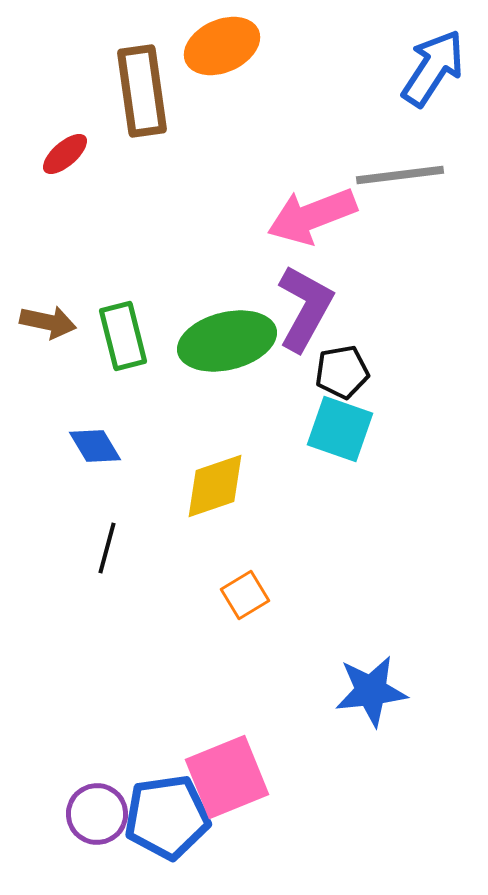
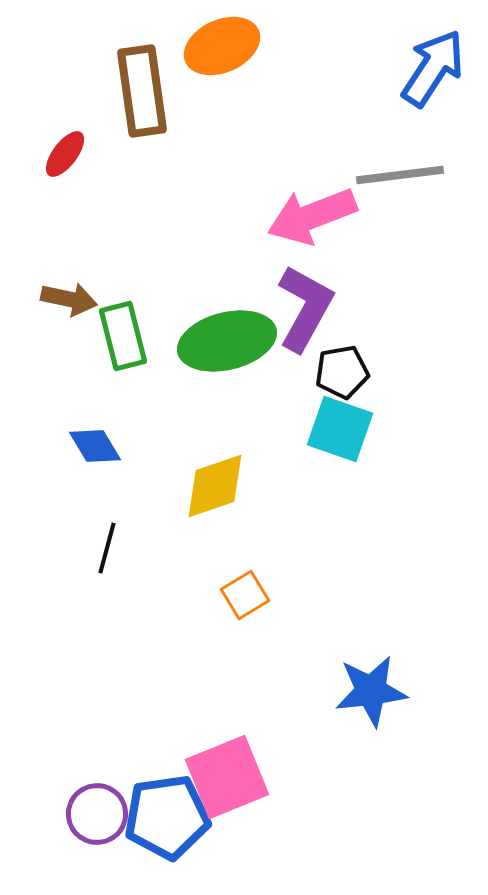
red ellipse: rotated 12 degrees counterclockwise
brown arrow: moved 21 px right, 23 px up
